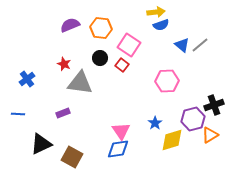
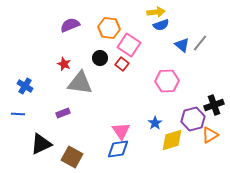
orange hexagon: moved 8 px right
gray line: moved 2 px up; rotated 12 degrees counterclockwise
red square: moved 1 px up
blue cross: moved 2 px left, 7 px down; rotated 21 degrees counterclockwise
